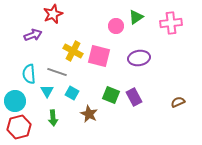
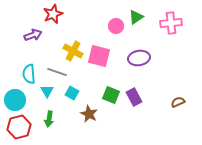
cyan circle: moved 1 px up
green arrow: moved 4 px left, 1 px down; rotated 14 degrees clockwise
